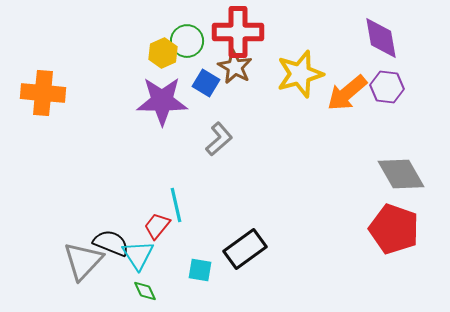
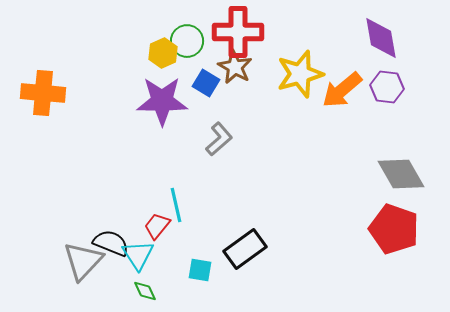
orange arrow: moved 5 px left, 3 px up
